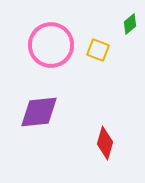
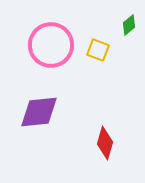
green diamond: moved 1 px left, 1 px down
